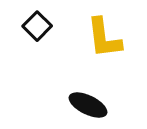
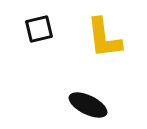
black square: moved 2 px right, 3 px down; rotated 32 degrees clockwise
